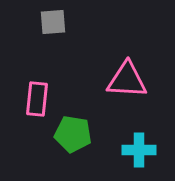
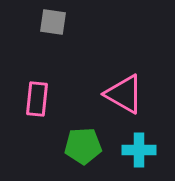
gray square: rotated 12 degrees clockwise
pink triangle: moved 3 px left, 14 px down; rotated 27 degrees clockwise
green pentagon: moved 10 px right, 12 px down; rotated 12 degrees counterclockwise
